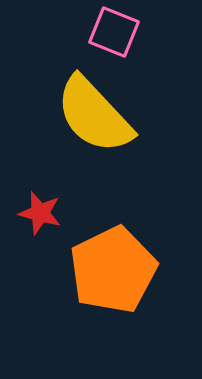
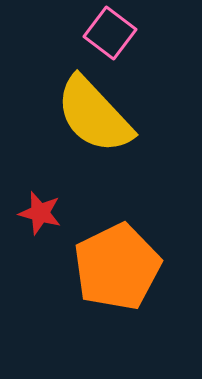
pink square: moved 4 px left, 1 px down; rotated 15 degrees clockwise
orange pentagon: moved 4 px right, 3 px up
